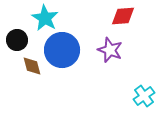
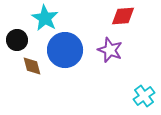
blue circle: moved 3 px right
